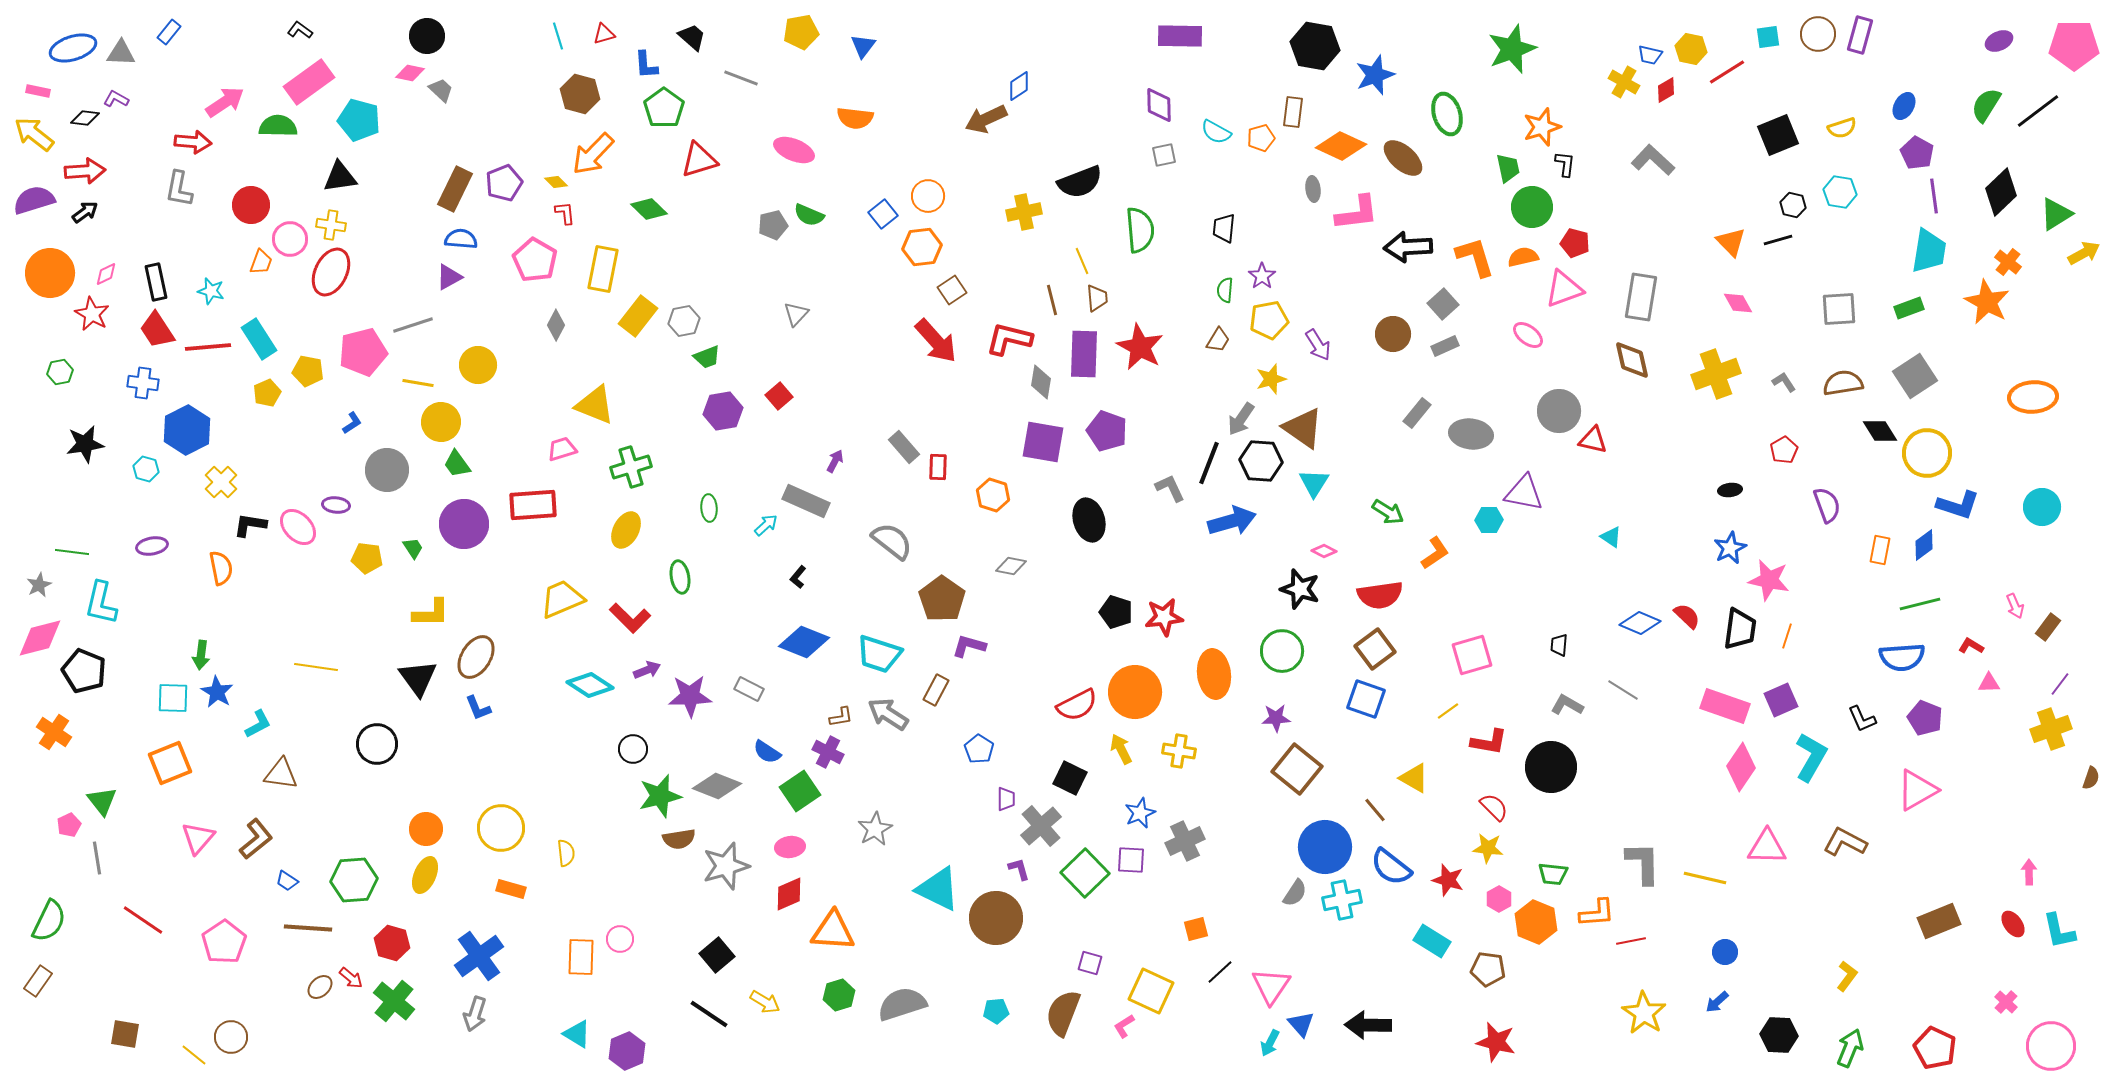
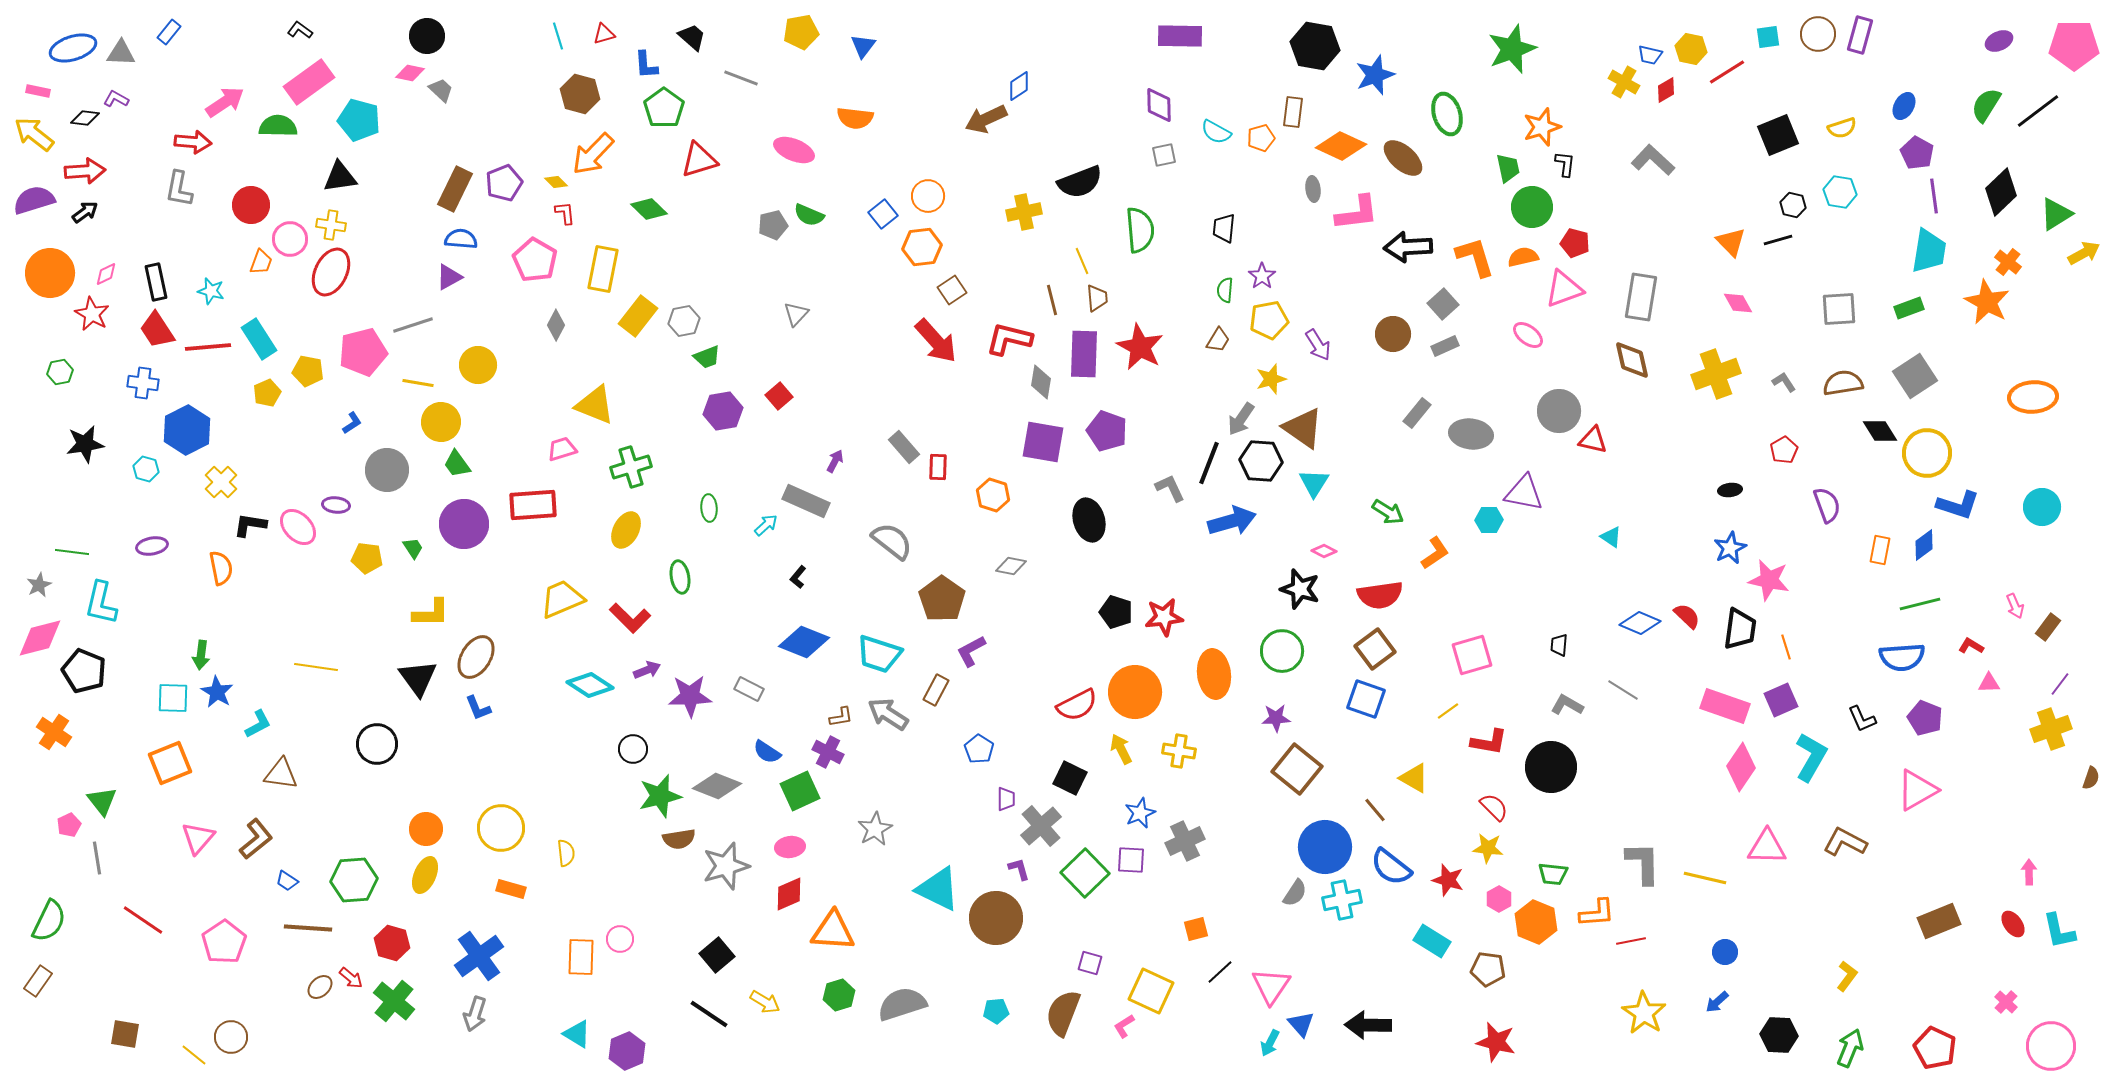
orange line at (1787, 636): moved 1 px left, 11 px down; rotated 35 degrees counterclockwise
purple L-shape at (969, 646): moved 2 px right, 5 px down; rotated 44 degrees counterclockwise
green square at (800, 791): rotated 9 degrees clockwise
